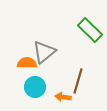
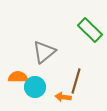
orange semicircle: moved 9 px left, 14 px down
brown line: moved 2 px left
